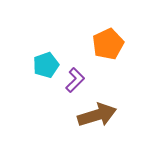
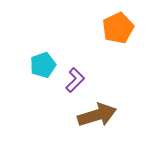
orange pentagon: moved 10 px right, 16 px up
cyan pentagon: moved 3 px left
